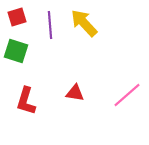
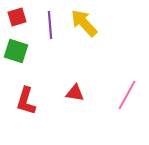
pink line: rotated 20 degrees counterclockwise
